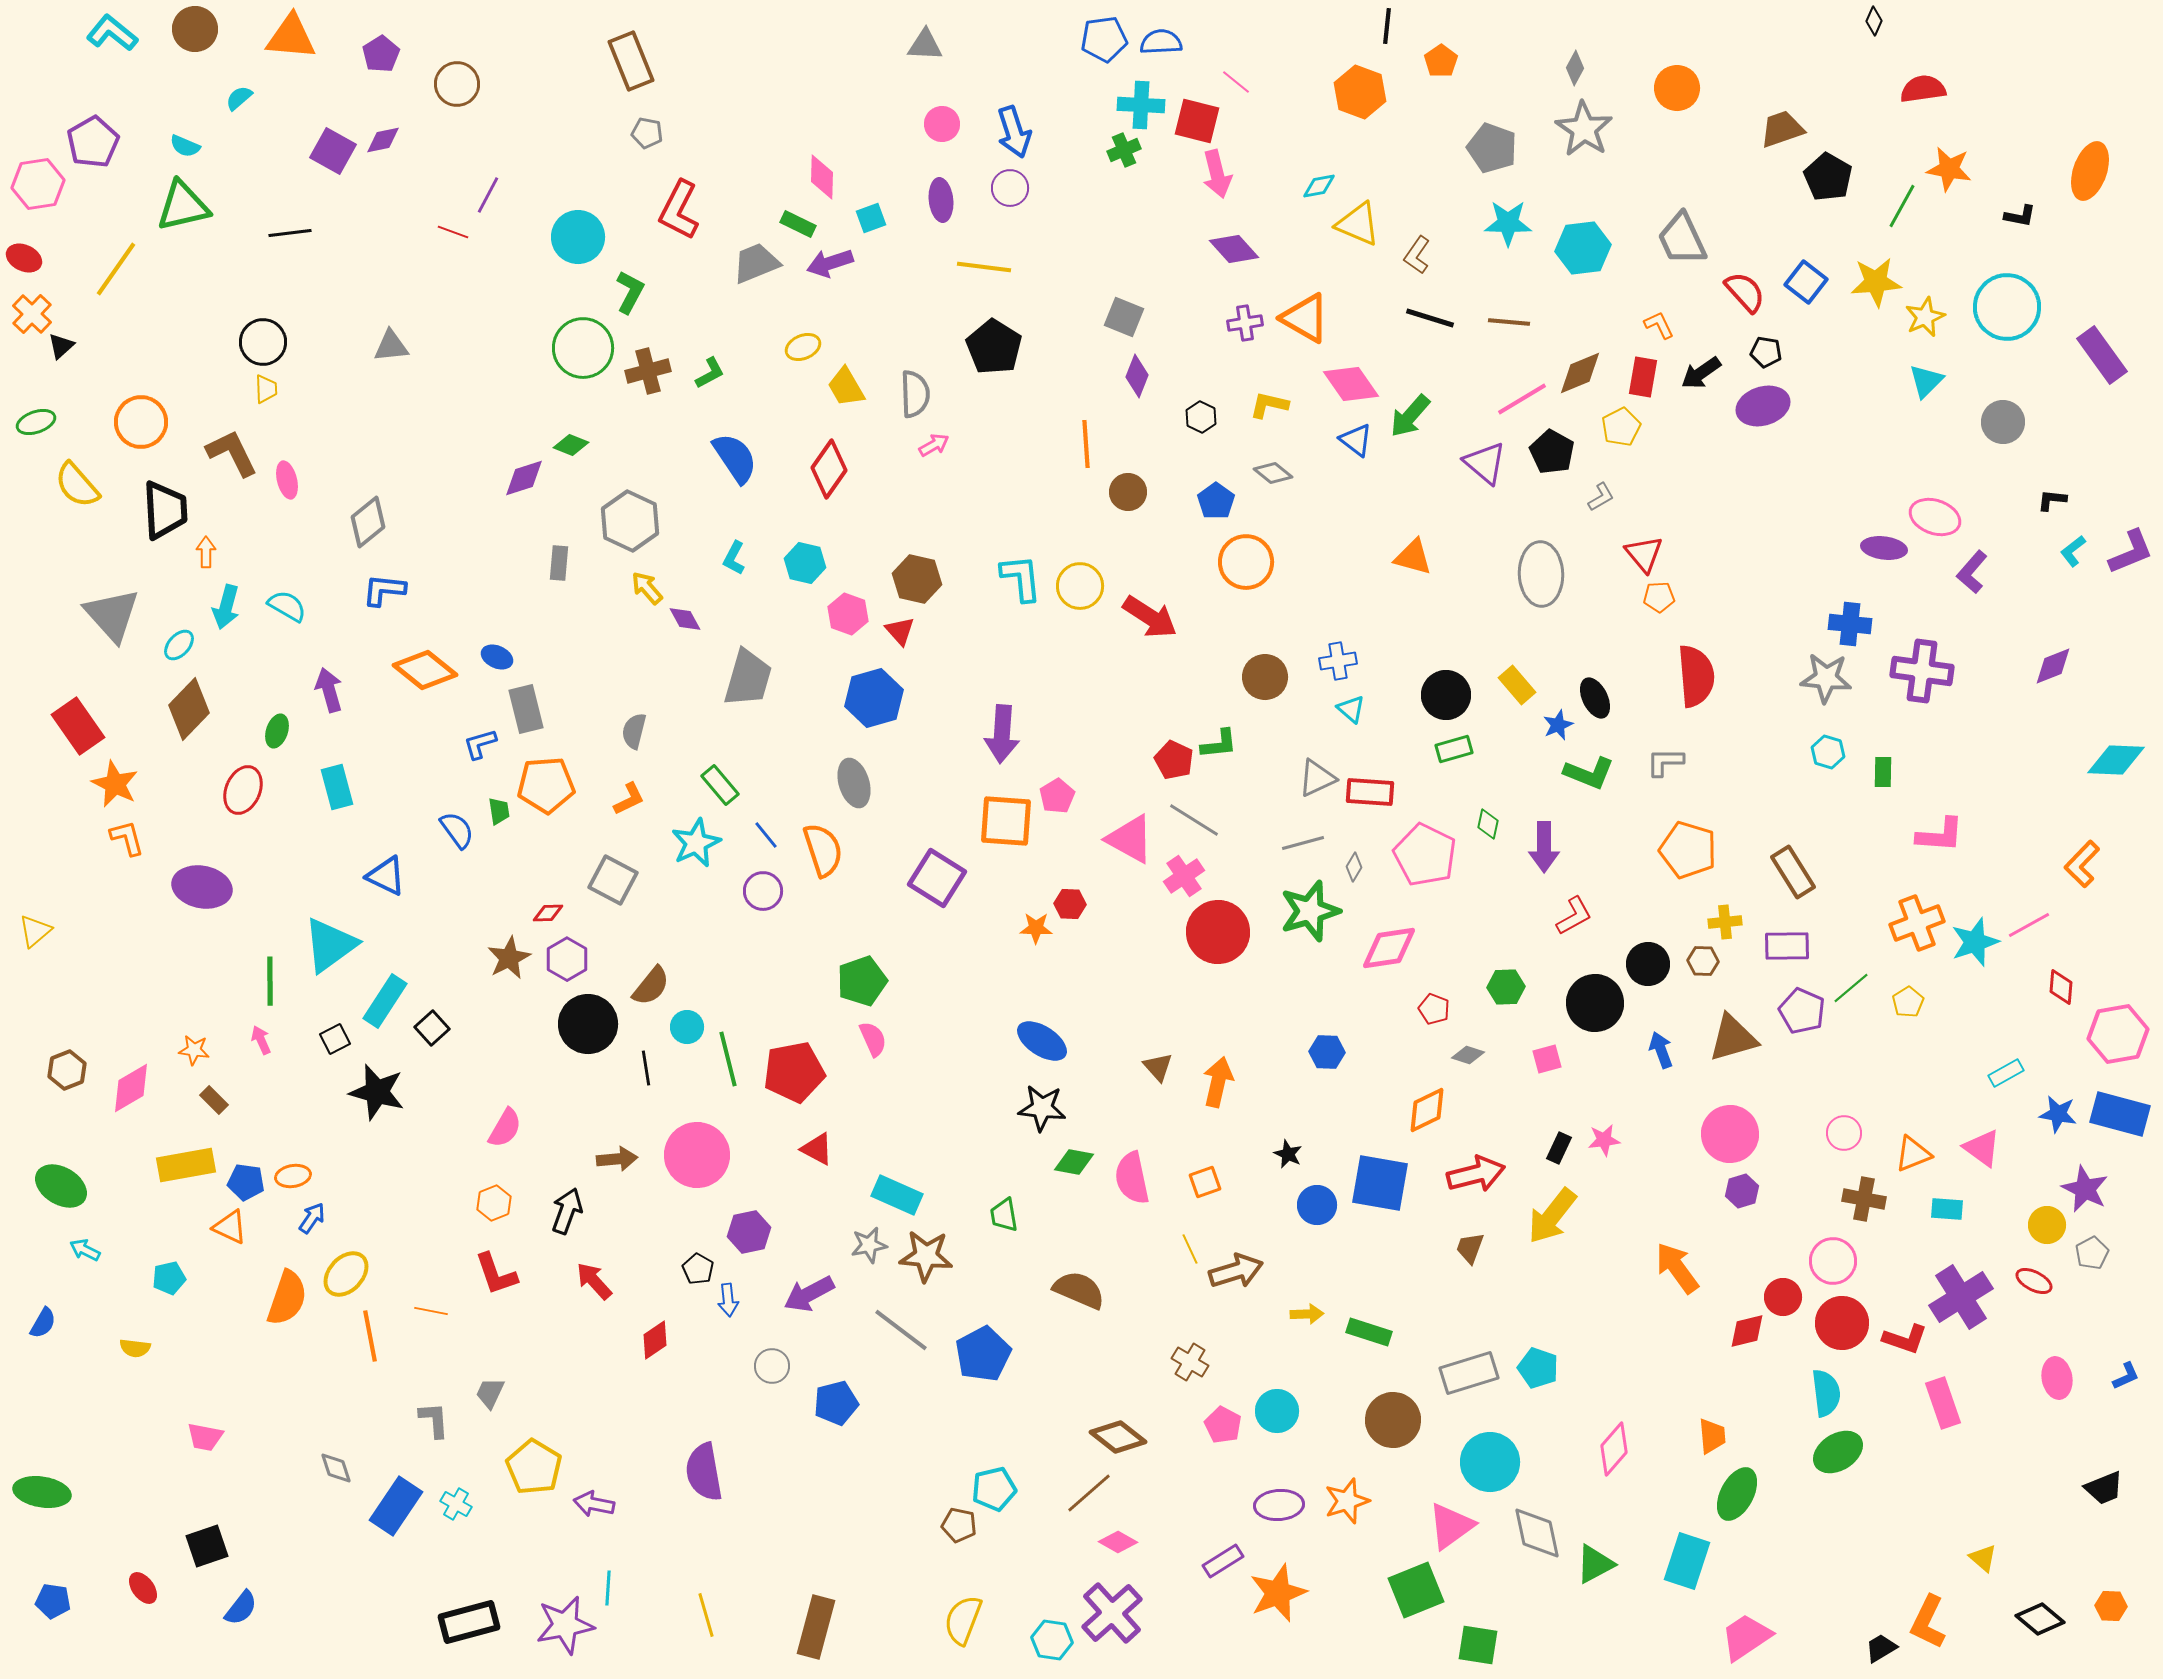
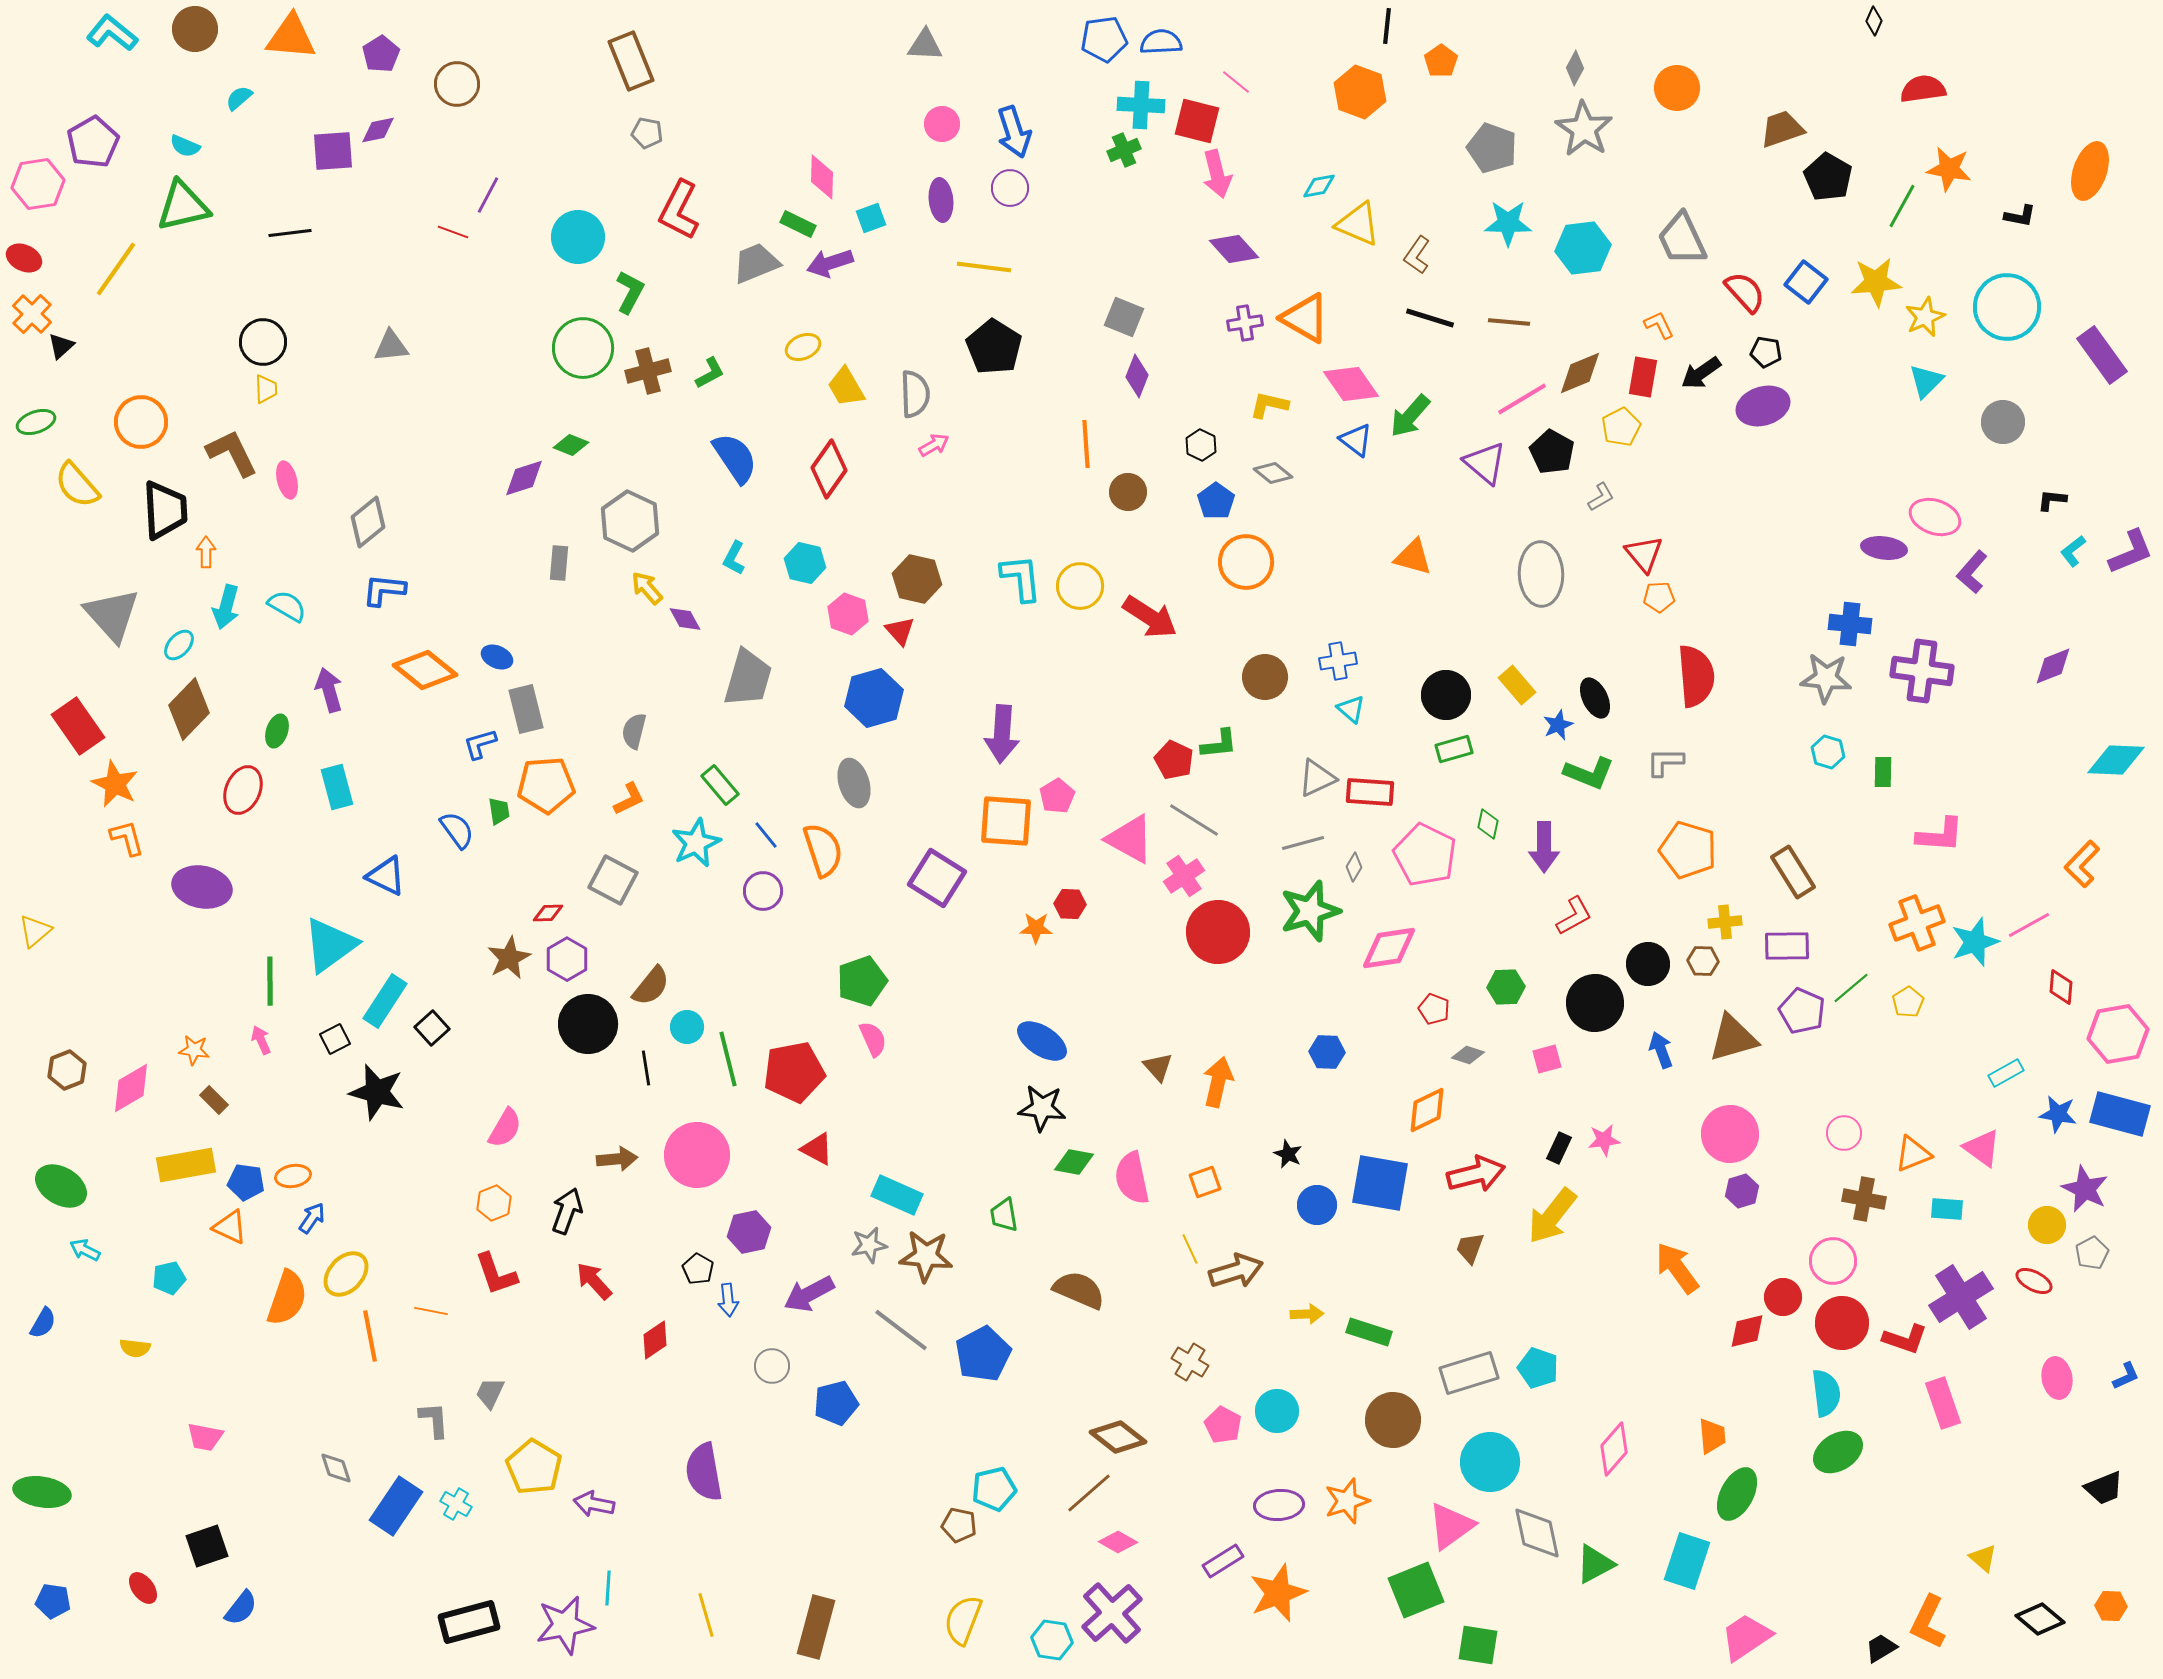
purple diamond at (383, 140): moved 5 px left, 10 px up
purple square at (333, 151): rotated 33 degrees counterclockwise
black hexagon at (1201, 417): moved 28 px down
